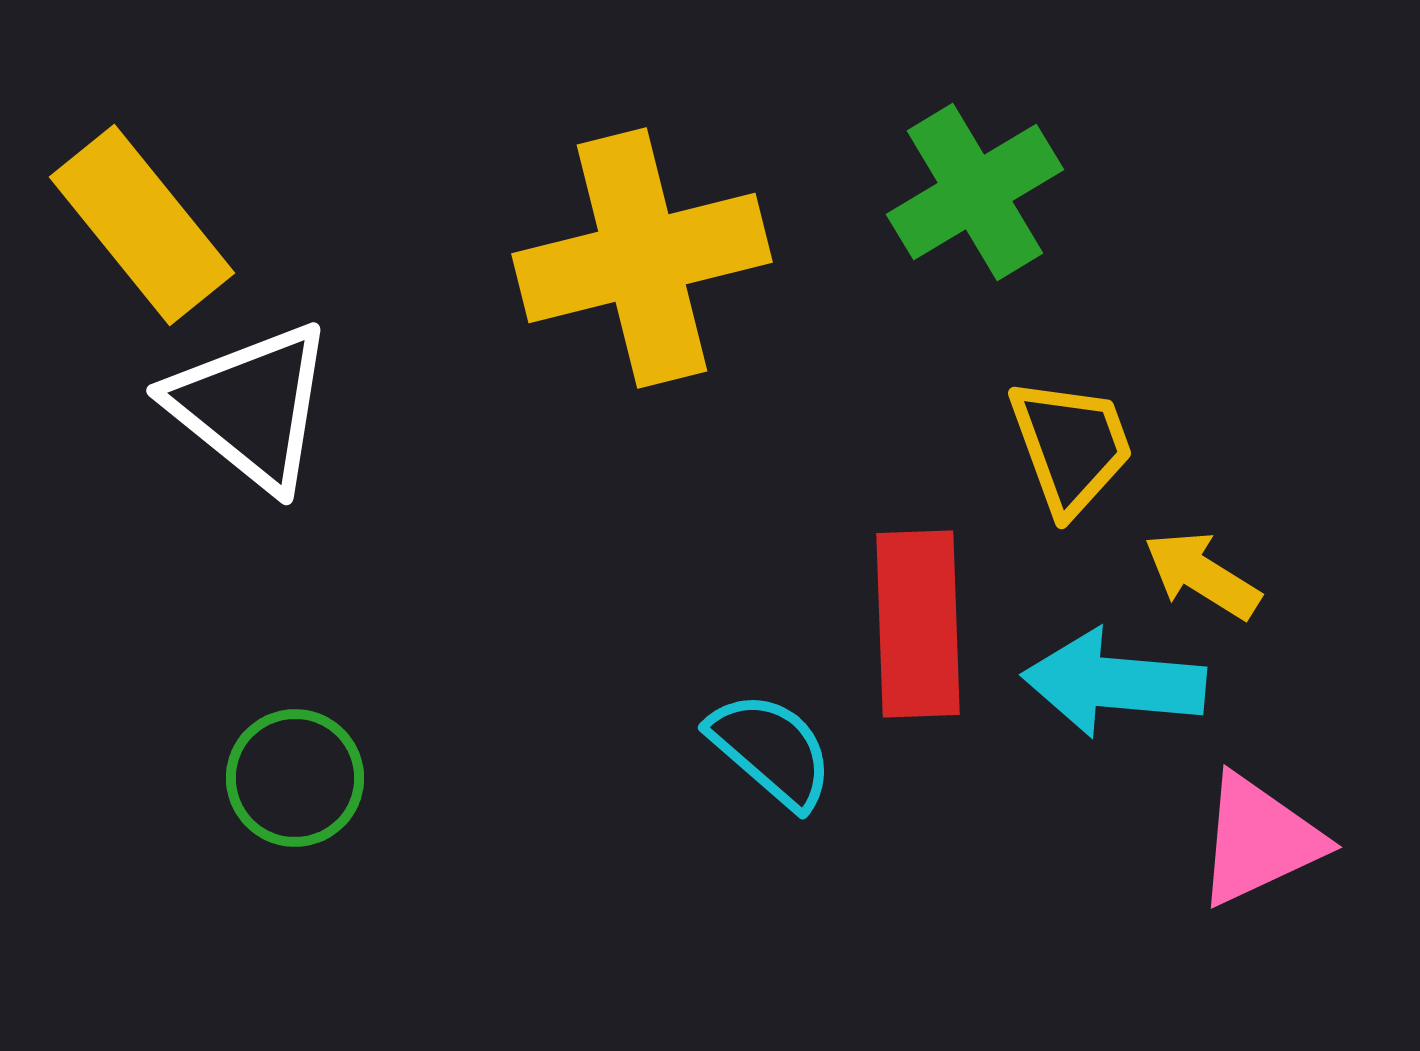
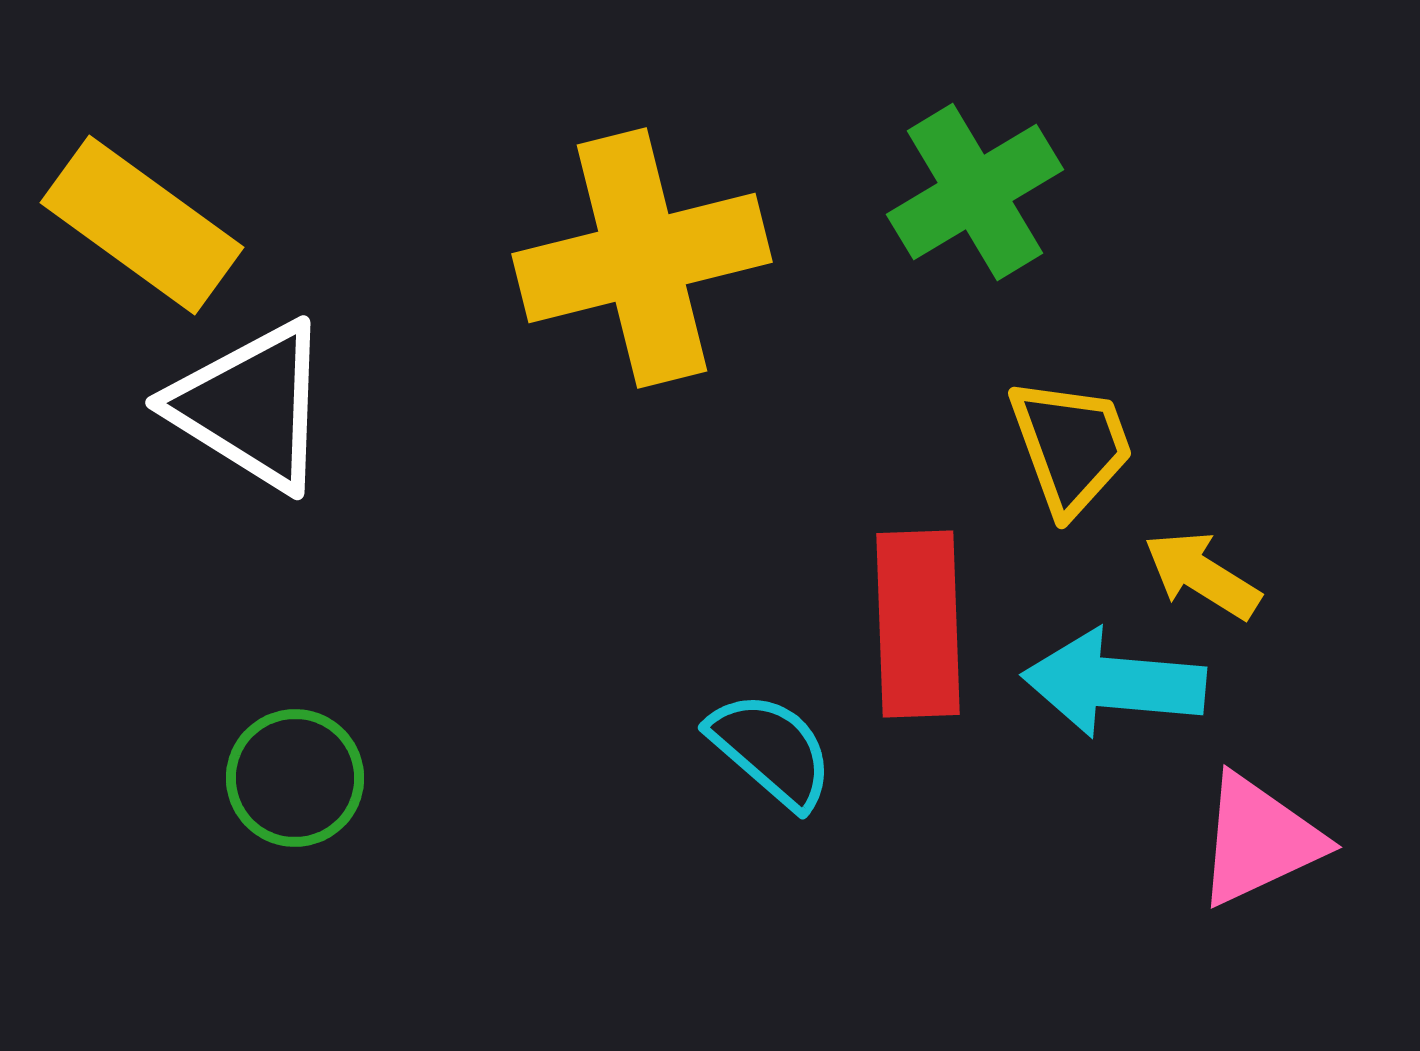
yellow rectangle: rotated 15 degrees counterclockwise
white triangle: rotated 7 degrees counterclockwise
